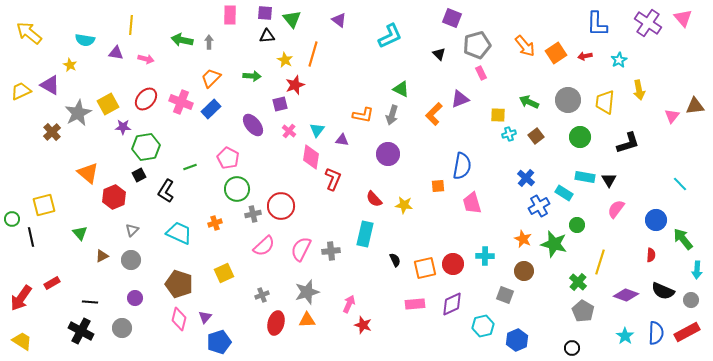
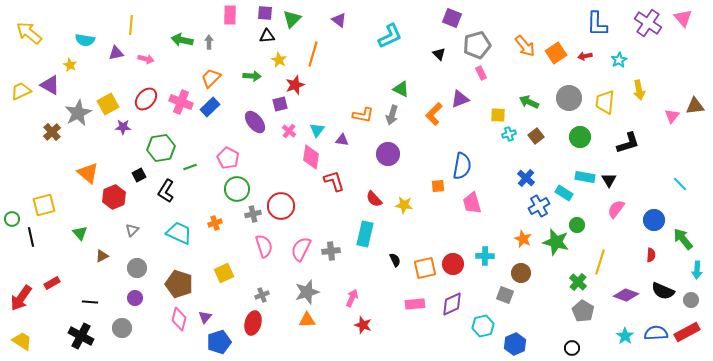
green triangle at (292, 19): rotated 24 degrees clockwise
purple triangle at (116, 53): rotated 21 degrees counterclockwise
yellow star at (285, 60): moved 6 px left
gray circle at (568, 100): moved 1 px right, 2 px up
blue rectangle at (211, 109): moved 1 px left, 2 px up
purple ellipse at (253, 125): moved 2 px right, 3 px up
green hexagon at (146, 147): moved 15 px right, 1 px down
red L-shape at (333, 179): moved 1 px right, 2 px down; rotated 40 degrees counterclockwise
blue circle at (656, 220): moved 2 px left
green star at (554, 244): moved 2 px right, 2 px up
pink semicircle at (264, 246): rotated 65 degrees counterclockwise
gray circle at (131, 260): moved 6 px right, 8 px down
brown circle at (524, 271): moved 3 px left, 2 px down
pink arrow at (349, 304): moved 3 px right, 6 px up
red ellipse at (276, 323): moved 23 px left
black cross at (81, 331): moved 5 px down
blue semicircle at (656, 333): rotated 95 degrees counterclockwise
blue hexagon at (517, 340): moved 2 px left, 4 px down
